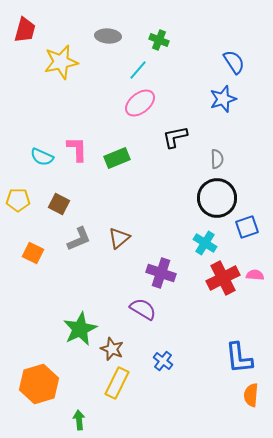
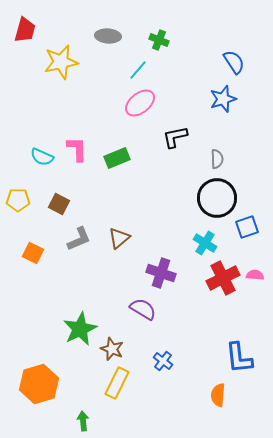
orange semicircle: moved 33 px left
green arrow: moved 4 px right, 1 px down
